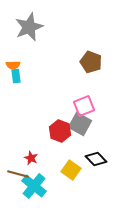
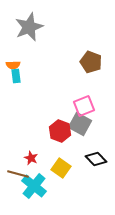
yellow square: moved 10 px left, 2 px up
